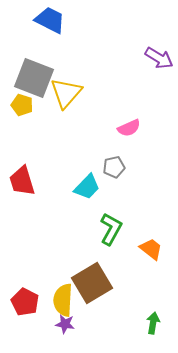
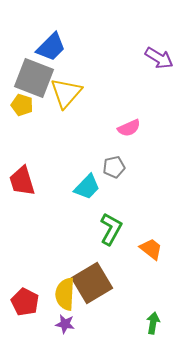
blue trapezoid: moved 1 px right, 27 px down; rotated 108 degrees clockwise
yellow semicircle: moved 2 px right, 6 px up
